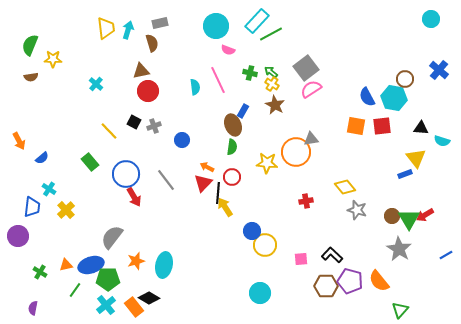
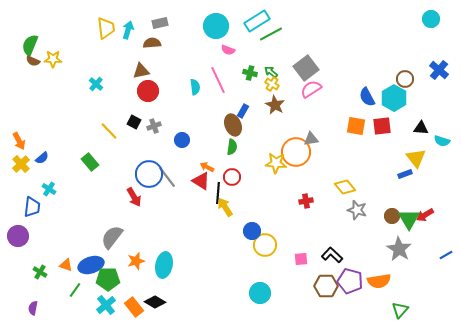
cyan rectangle at (257, 21): rotated 15 degrees clockwise
brown semicircle at (152, 43): rotated 78 degrees counterclockwise
brown semicircle at (31, 77): moved 2 px right, 16 px up; rotated 32 degrees clockwise
cyan hexagon at (394, 98): rotated 20 degrees clockwise
yellow star at (267, 163): moved 9 px right
blue circle at (126, 174): moved 23 px right
gray line at (166, 180): moved 1 px right, 3 px up
red triangle at (203, 183): moved 2 px left, 2 px up; rotated 42 degrees counterclockwise
yellow cross at (66, 210): moved 45 px left, 46 px up
orange triangle at (66, 265): rotated 32 degrees clockwise
orange semicircle at (379, 281): rotated 60 degrees counterclockwise
black diamond at (149, 298): moved 6 px right, 4 px down
